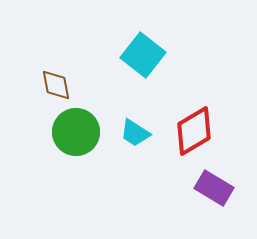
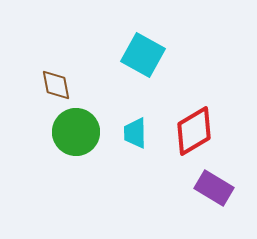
cyan square: rotated 9 degrees counterclockwise
cyan trapezoid: rotated 56 degrees clockwise
